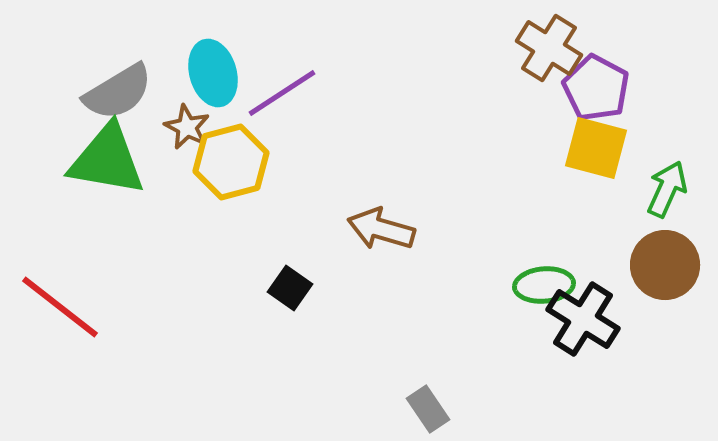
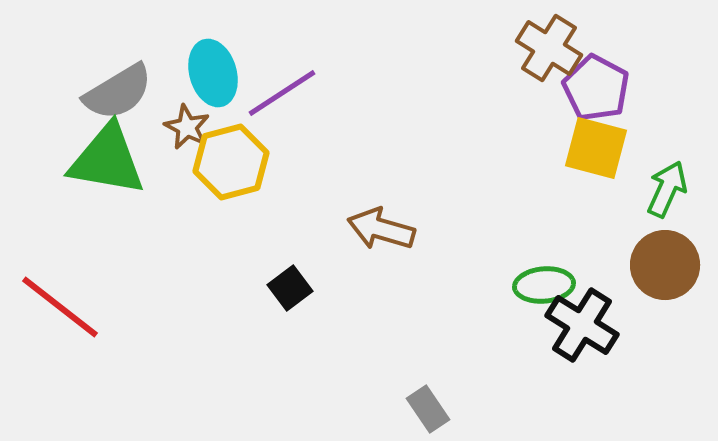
black square: rotated 18 degrees clockwise
black cross: moved 1 px left, 6 px down
